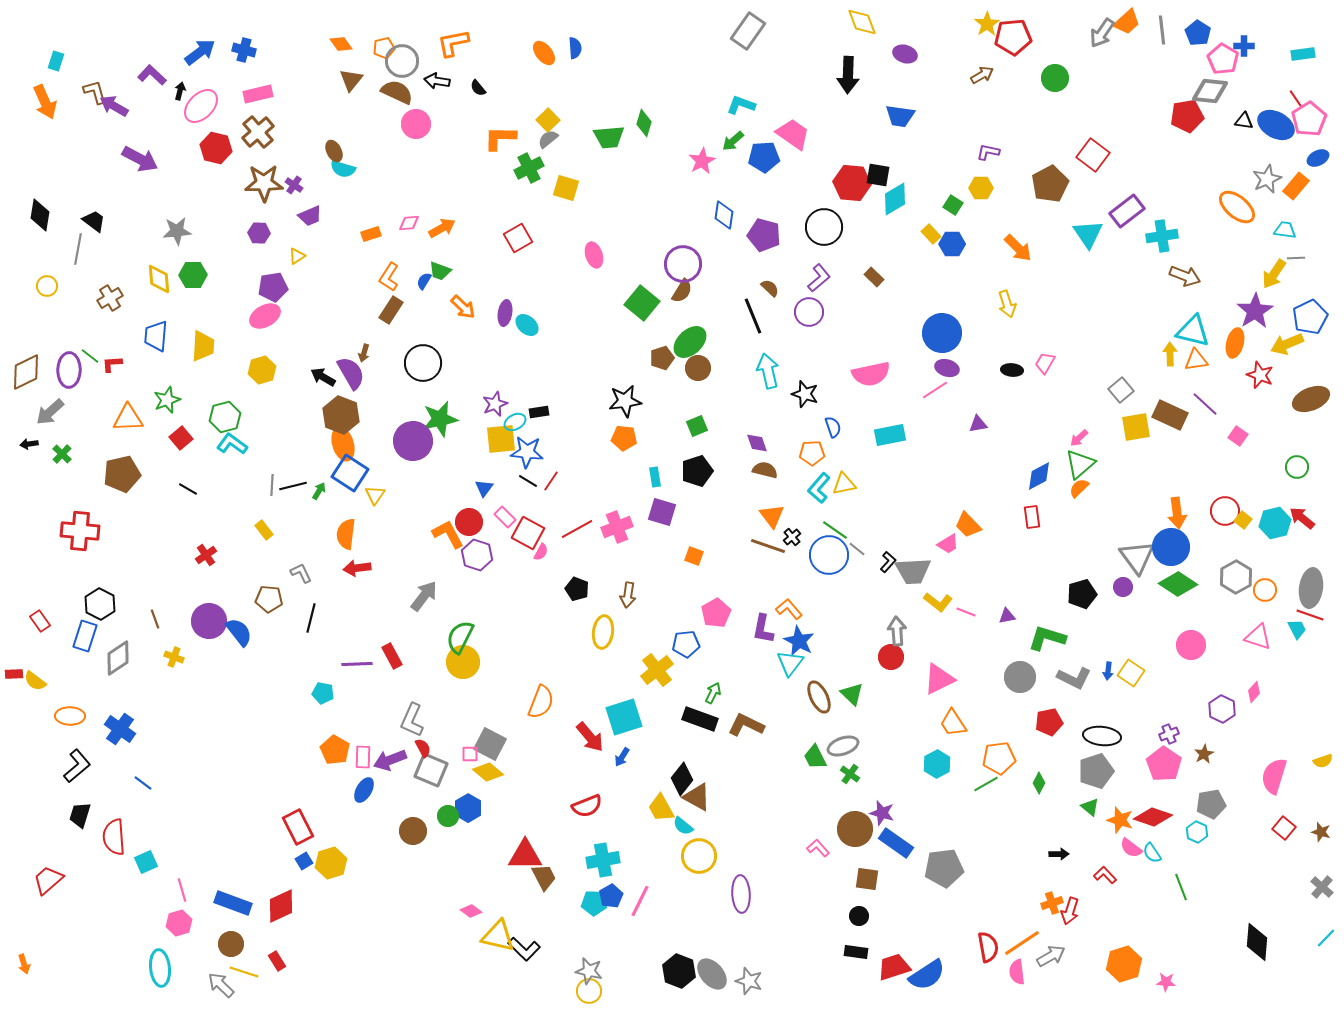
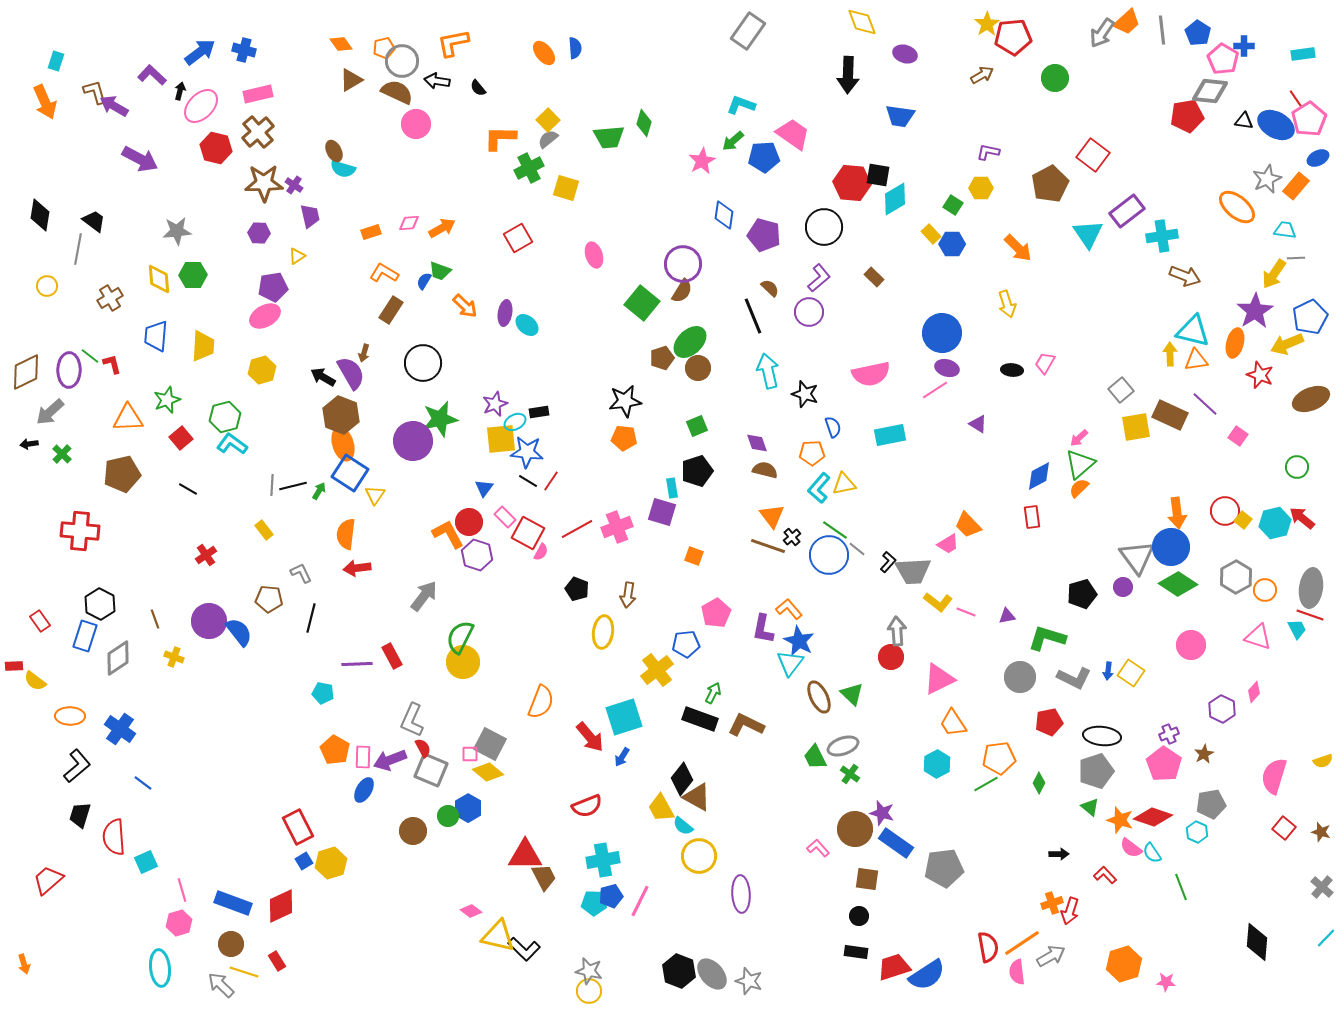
brown triangle at (351, 80): rotated 20 degrees clockwise
purple trapezoid at (310, 216): rotated 80 degrees counterclockwise
orange rectangle at (371, 234): moved 2 px up
orange L-shape at (389, 277): moved 5 px left, 4 px up; rotated 88 degrees clockwise
orange arrow at (463, 307): moved 2 px right, 1 px up
red L-shape at (112, 364): rotated 80 degrees clockwise
purple triangle at (978, 424): rotated 42 degrees clockwise
cyan rectangle at (655, 477): moved 17 px right, 11 px down
red rectangle at (14, 674): moved 8 px up
blue pentagon at (611, 896): rotated 15 degrees clockwise
